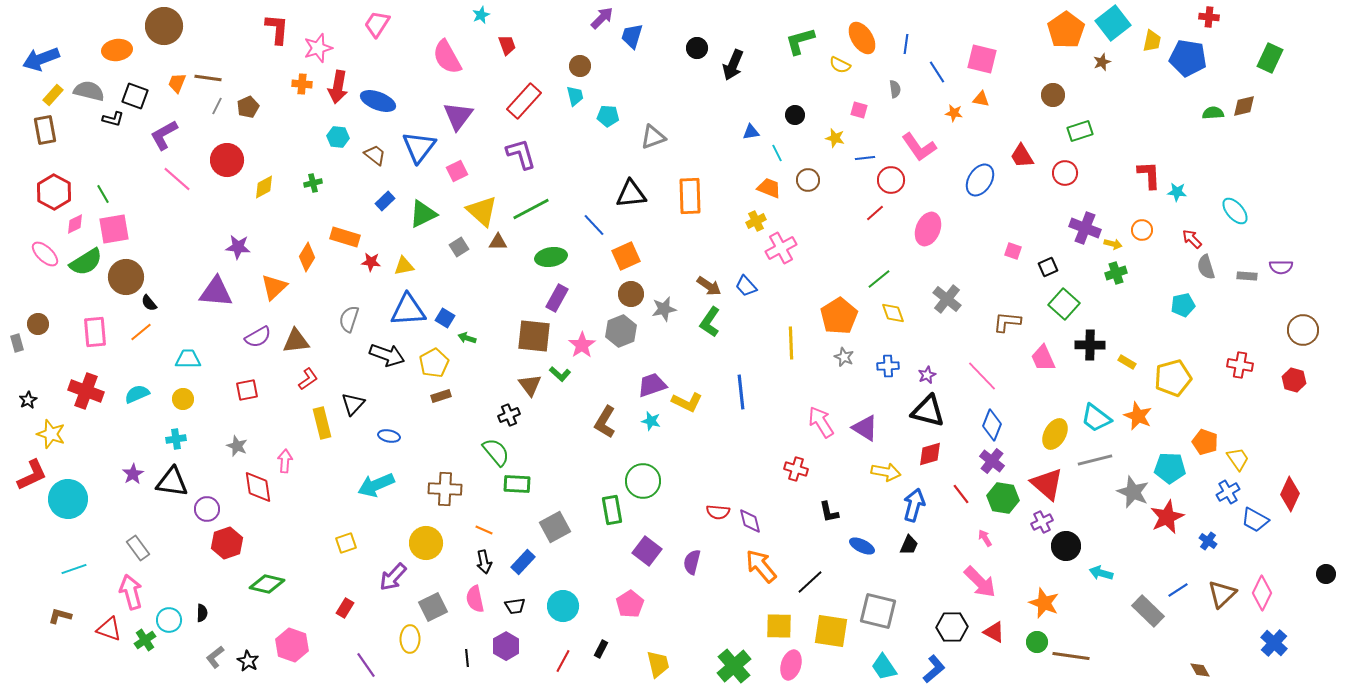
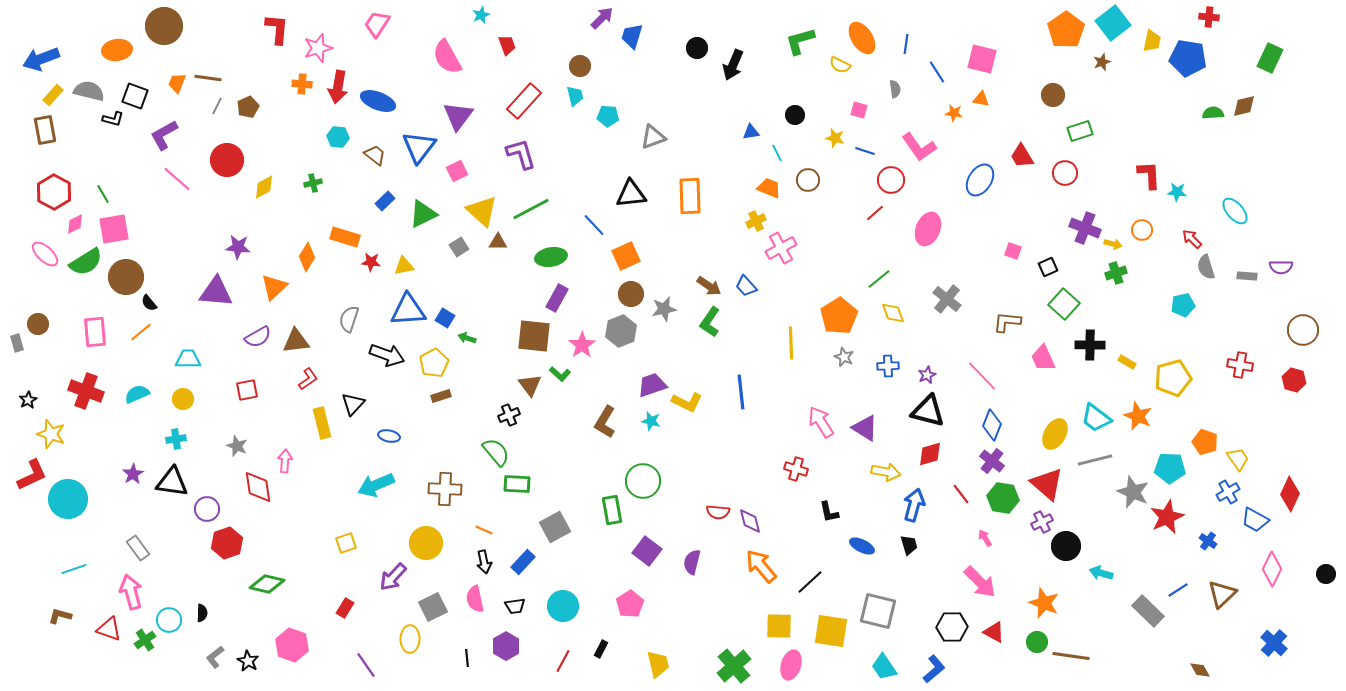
blue line at (865, 158): moved 7 px up; rotated 24 degrees clockwise
black trapezoid at (909, 545): rotated 40 degrees counterclockwise
pink diamond at (1262, 593): moved 10 px right, 24 px up
